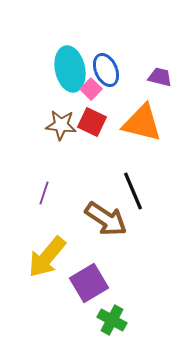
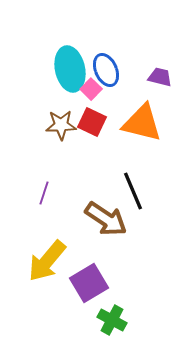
brown star: rotated 8 degrees counterclockwise
yellow arrow: moved 4 px down
